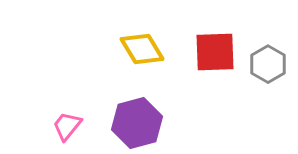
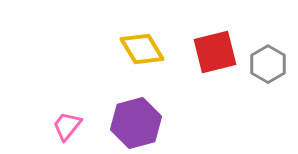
red square: rotated 12 degrees counterclockwise
purple hexagon: moved 1 px left
